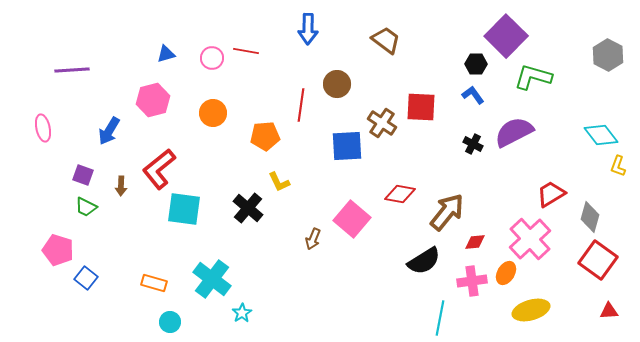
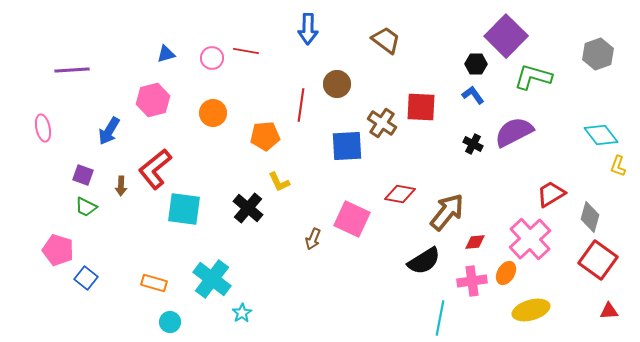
gray hexagon at (608, 55): moved 10 px left, 1 px up; rotated 12 degrees clockwise
red L-shape at (159, 169): moved 4 px left
pink square at (352, 219): rotated 15 degrees counterclockwise
